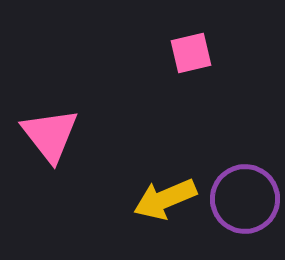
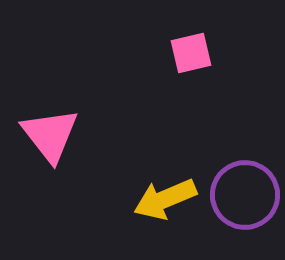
purple circle: moved 4 px up
